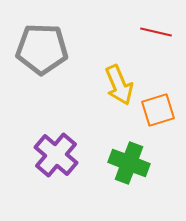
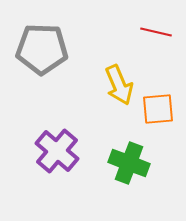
orange square: moved 1 px up; rotated 12 degrees clockwise
purple cross: moved 1 px right, 4 px up
